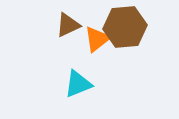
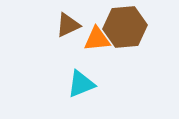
orange triangle: rotated 32 degrees clockwise
cyan triangle: moved 3 px right
